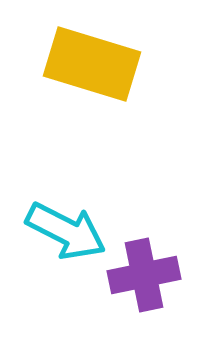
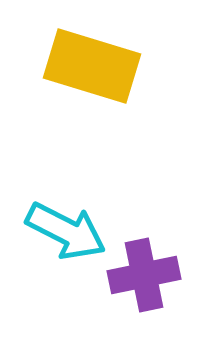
yellow rectangle: moved 2 px down
